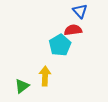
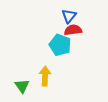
blue triangle: moved 11 px left, 5 px down; rotated 21 degrees clockwise
cyan pentagon: rotated 20 degrees counterclockwise
green triangle: rotated 28 degrees counterclockwise
